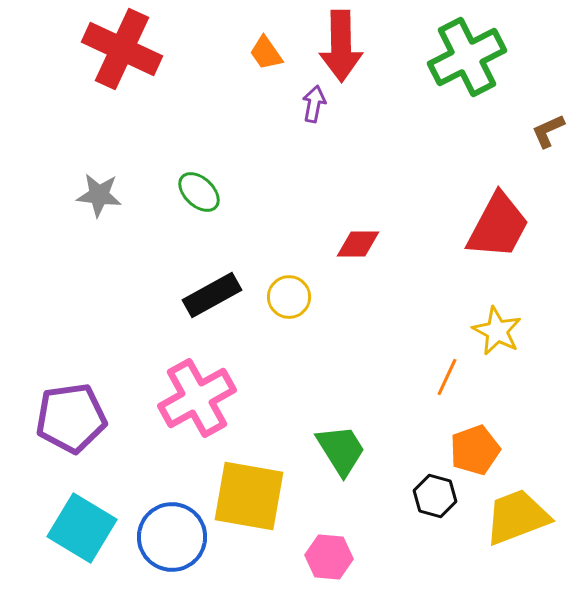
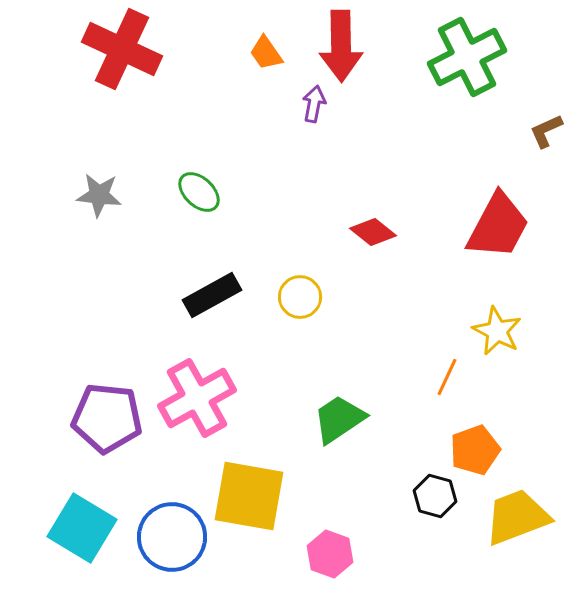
brown L-shape: moved 2 px left
red diamond: moved 15 px right, 12 px up; rotated 39 degrees clockwise
yellow circle: moved 11 px right
purple pentagon: moved 36 px right; rotated 14 degrees clockwise
green trapezoid: moved 2 px left, 31 px up; rotated 92 degrees counterclockwise
pink hexagon: moved 1 px right, 3 px up; rotated 15 degrees clockwise
